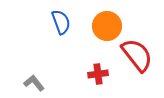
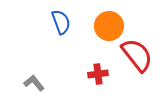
orange circle: moved 2 px right
